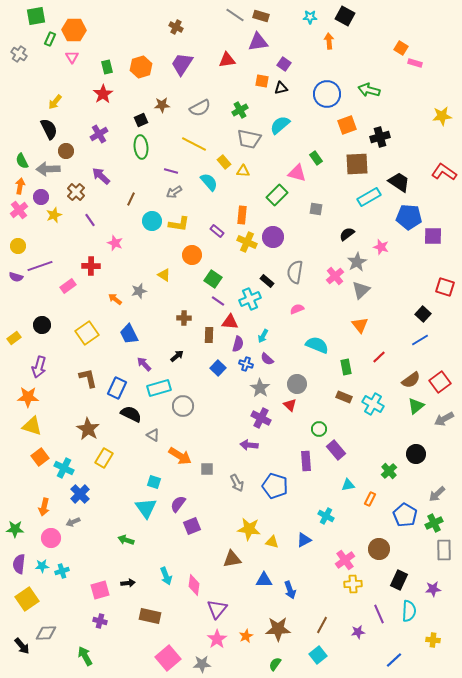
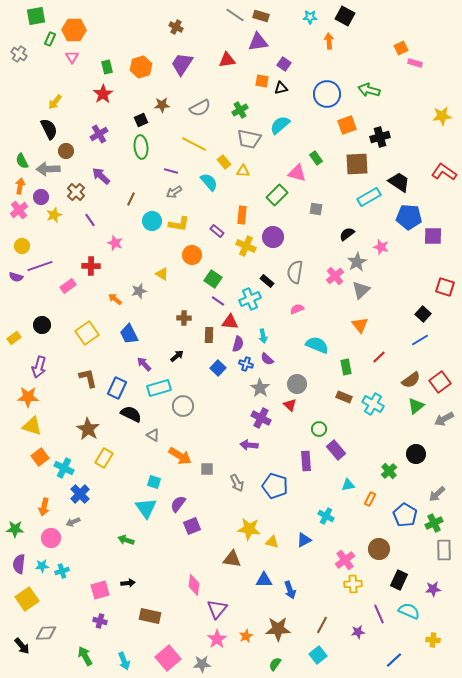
orange square at (401, 48): rotated 32 degrees clockwise
yellow cross at (247, 242): moved 1 px left, 4 px down
yellow circle at (18, 246): moved 4 px right
yellow triangle at (164, 275): moved 2 px left, 1 px up
cyan arrow at (263, 336): rotated 40 degrees counterclockwise
brown triangle at (232, 559): rotated 18 degrees clockwise
cyan arrow at (166, 576): moved 42 px left, 85 px down
cyan semicircle at (409, 611): rotated 70 degrees counterclockwise
